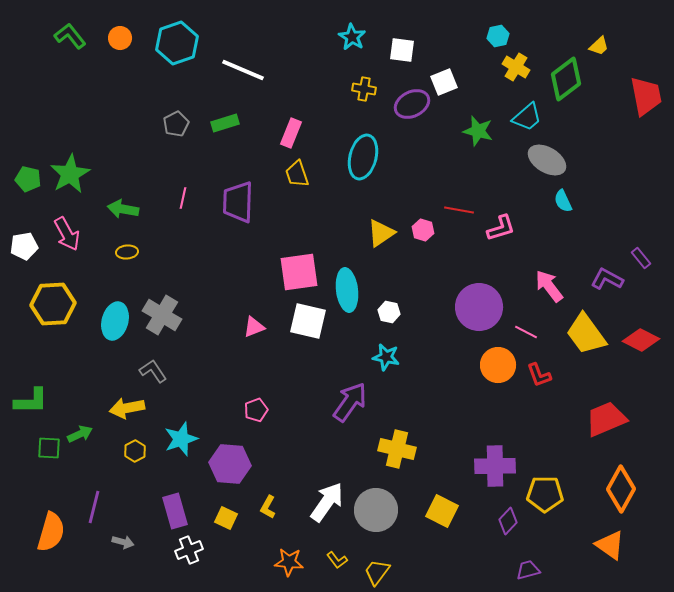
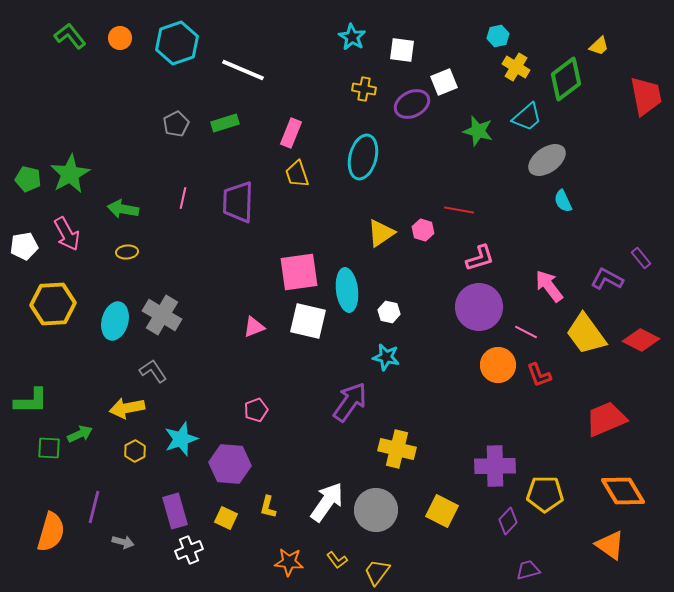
gray ellipse at (547, 160): rotated 66 degrees counterclockwise
pink L-shape at (501, 228): moved 21 px left, 30 px down
orange diamond at (621, 489): moved 2 px right, 2 px down; rotated 60 degrees counterclockwise
yellow L-shape at (268, 507): rotated 15 degrees counterclockwise
